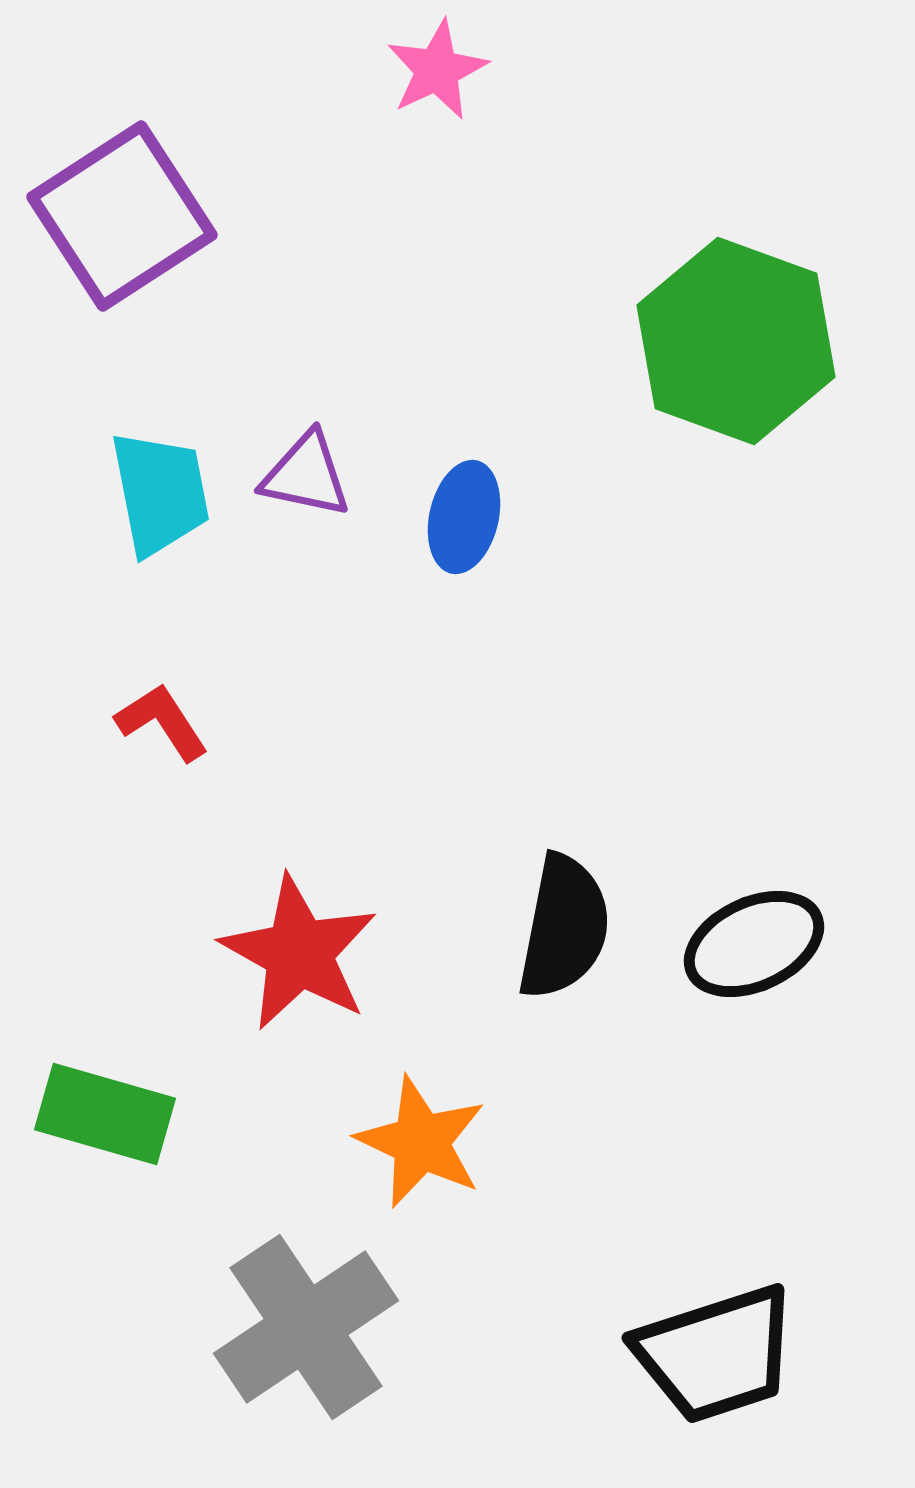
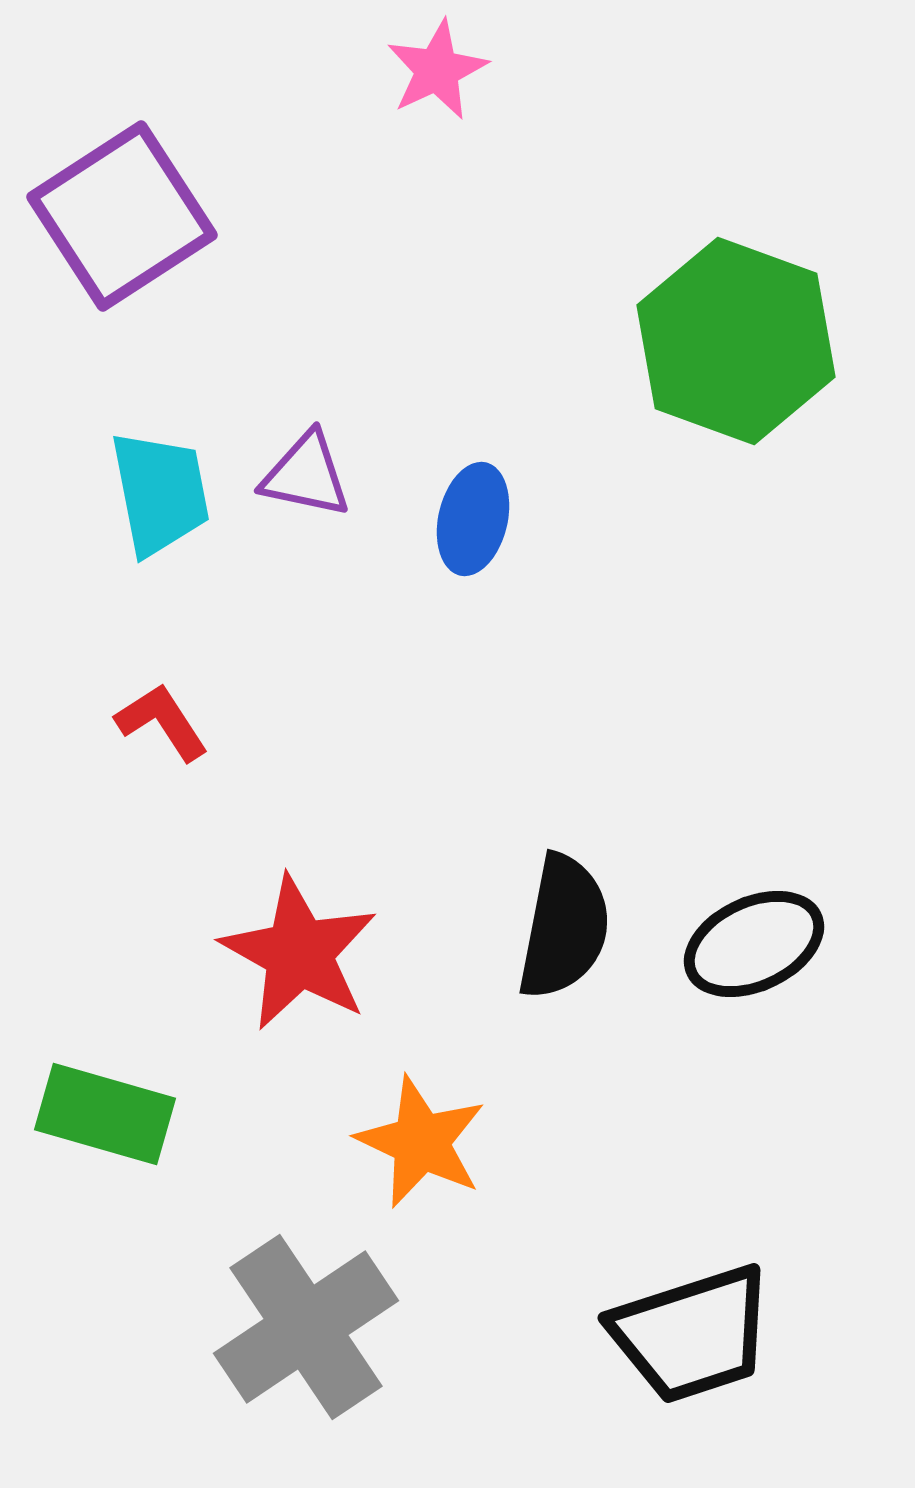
blue ellipse: moved 9 px right, 2 px down
black trapezoid: moved 24 px left, 20 px up
